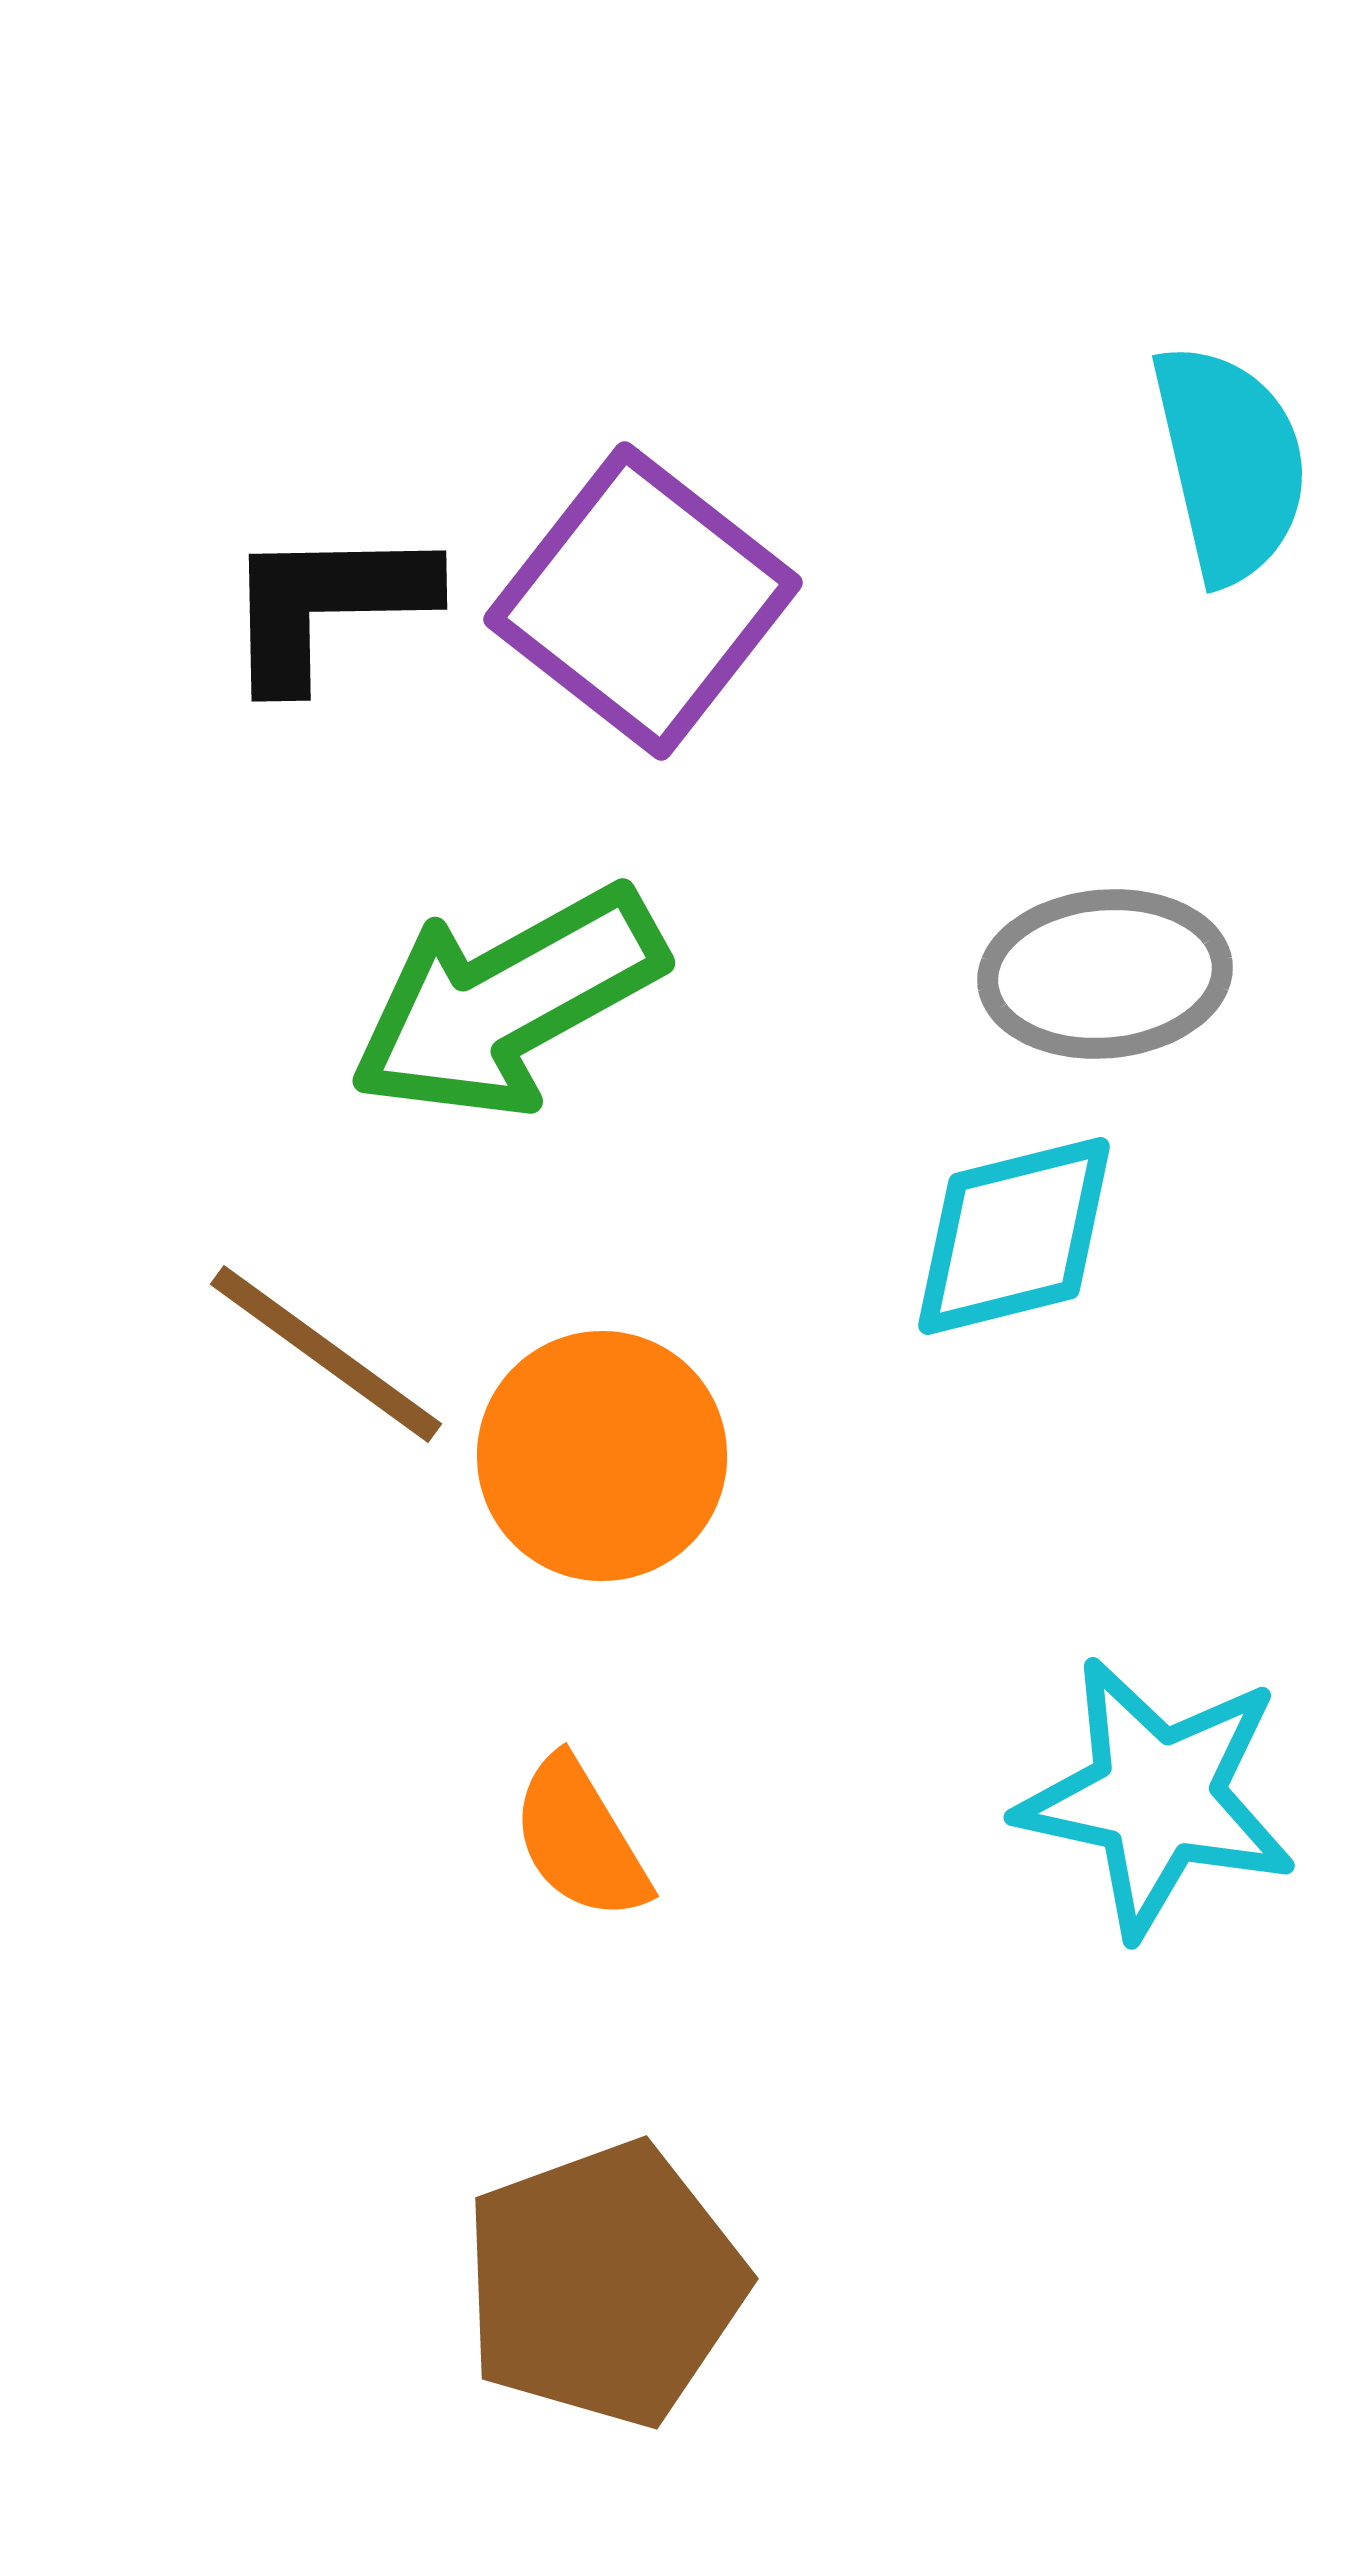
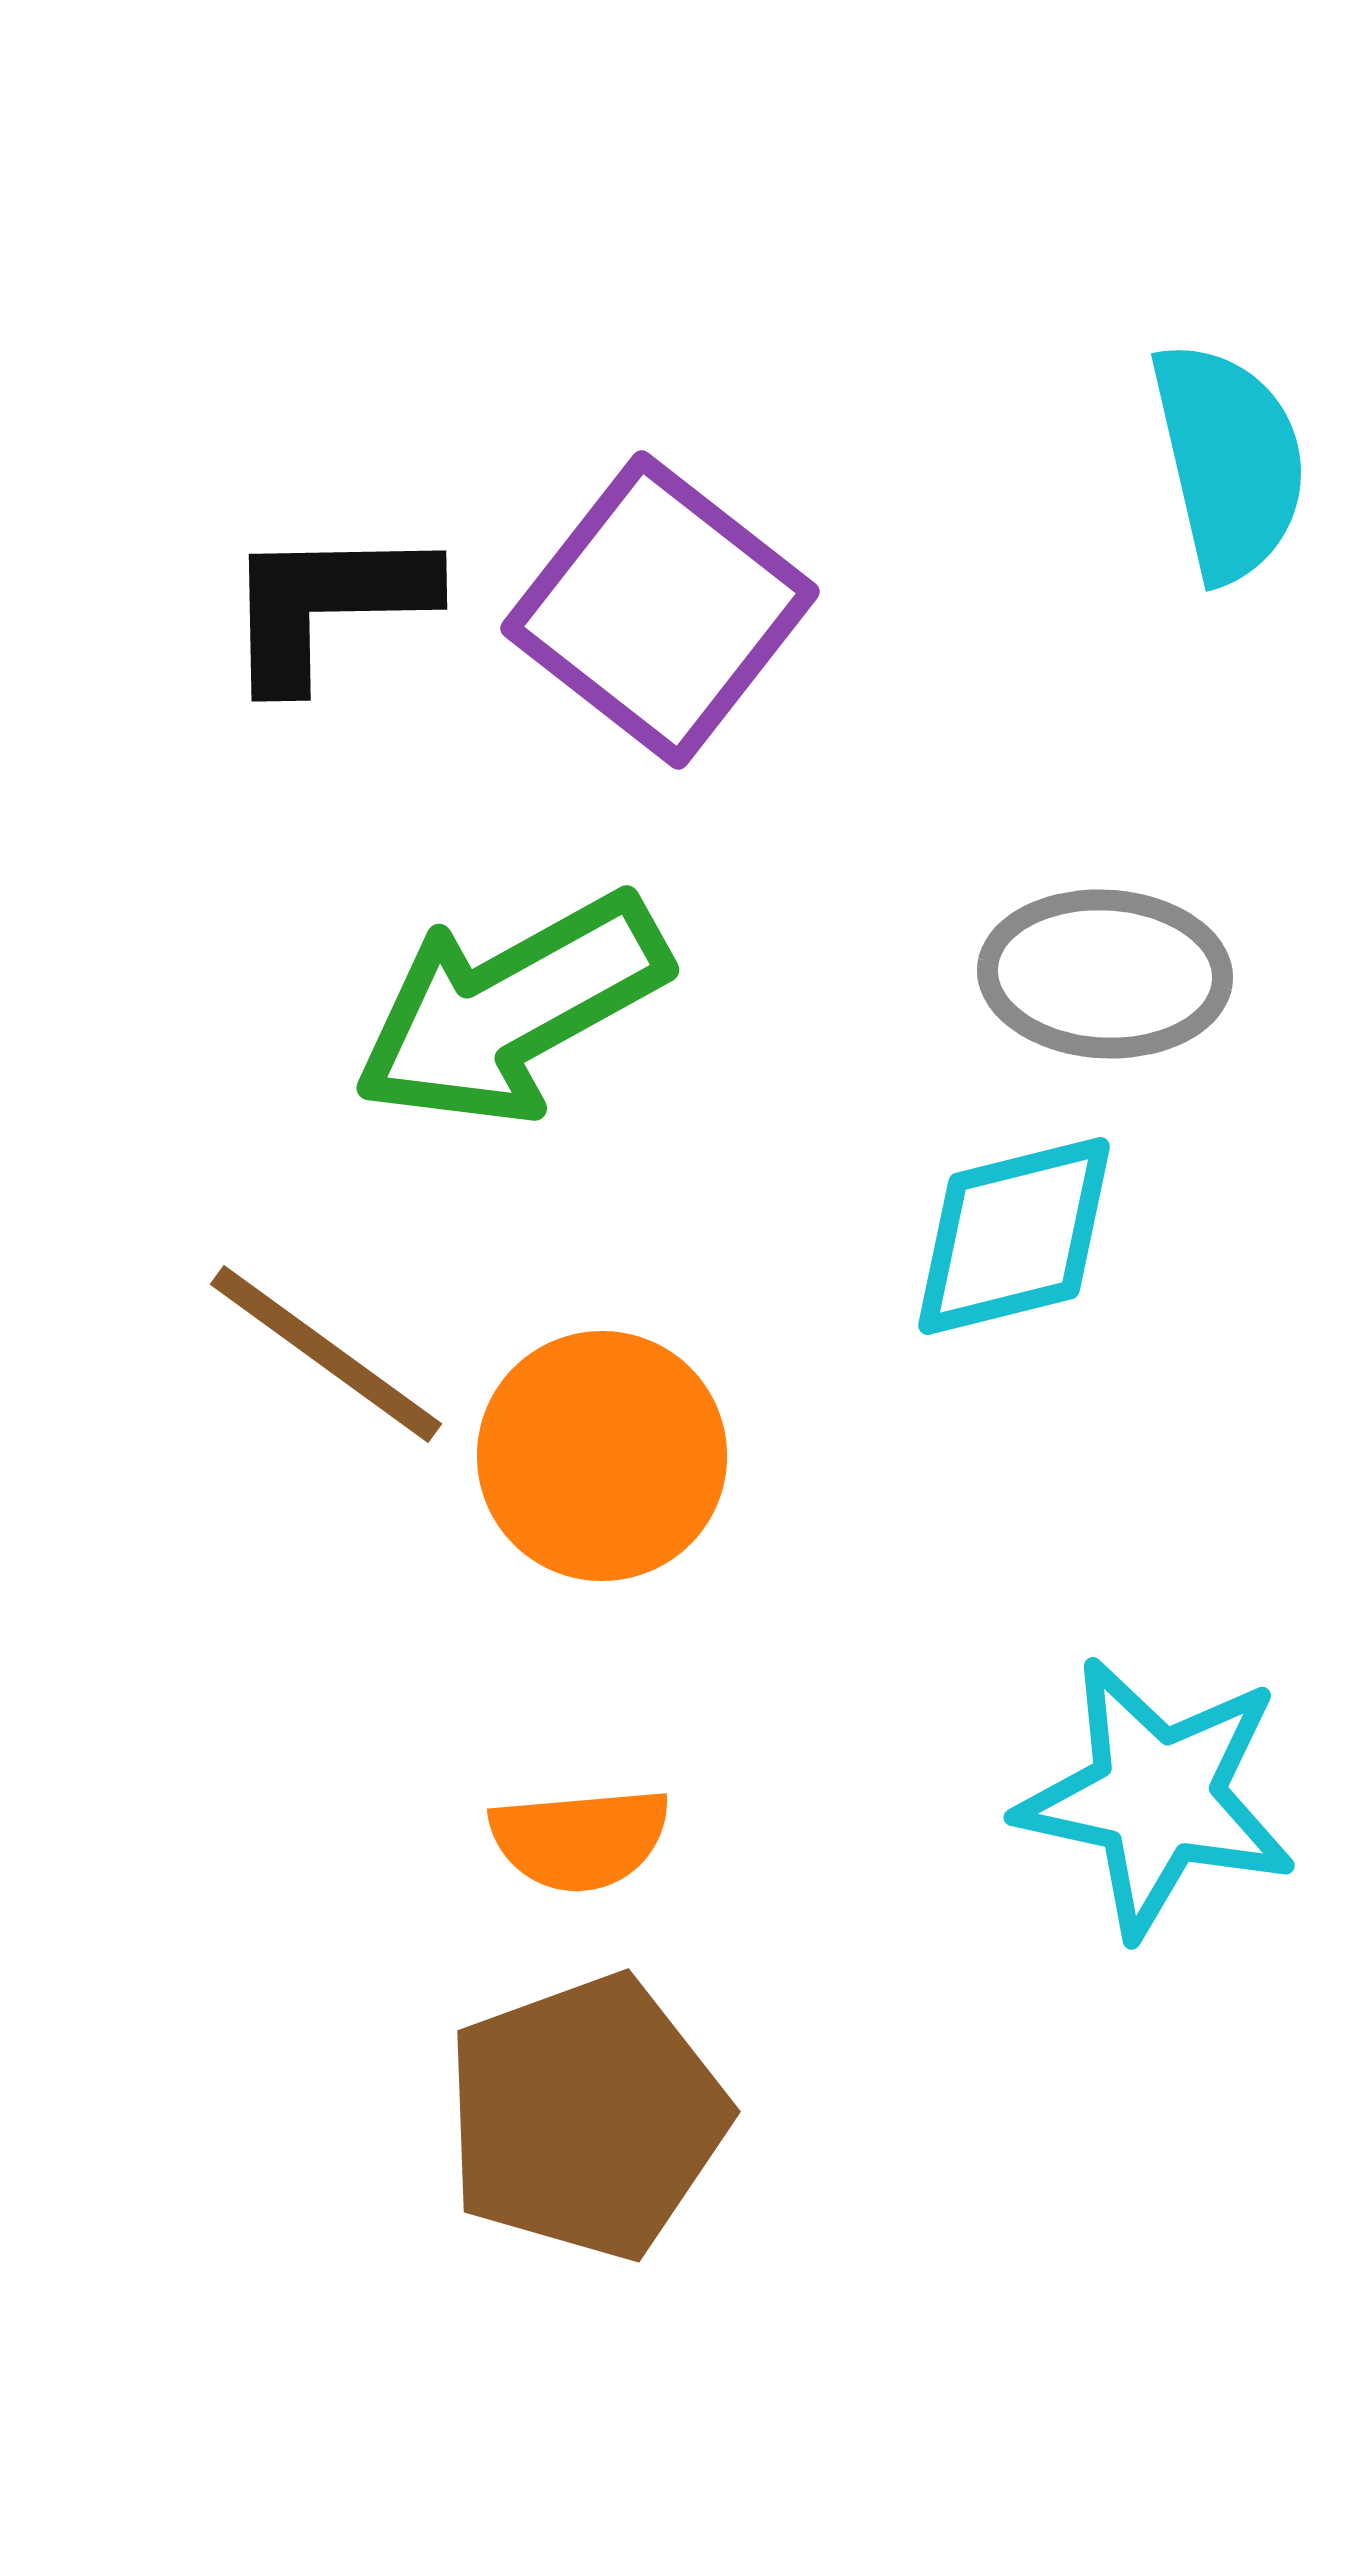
cyan semicircle: moved 1 px left, 2 px up
purple square: moved 17 px right, 9 px down
gray ellipse: rotated 8 degrees clockwise
green arrow: moved 4 px right, 7 px down
orange semicircle: rotated 64 degrees counterclockwise
brown pentagon: moved 18 px left, 167 px up
